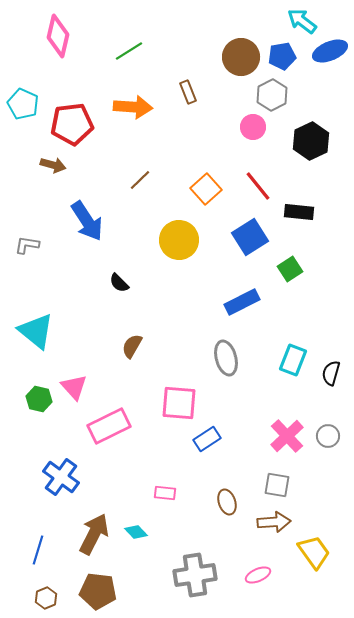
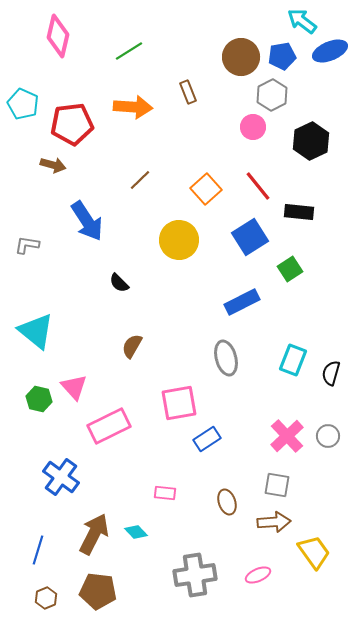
pink square at (179, 403): rotated 15 degrees counterclockwise
